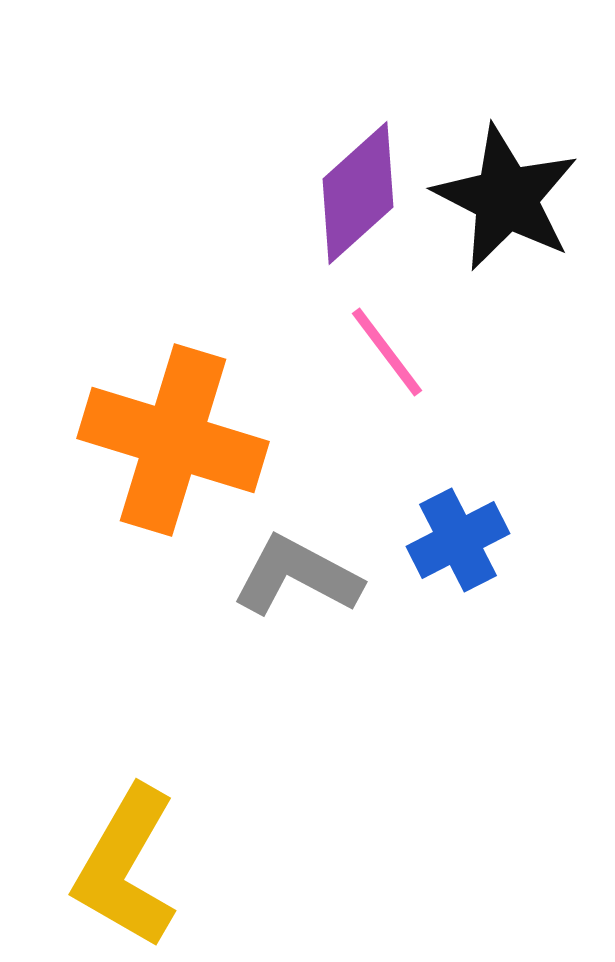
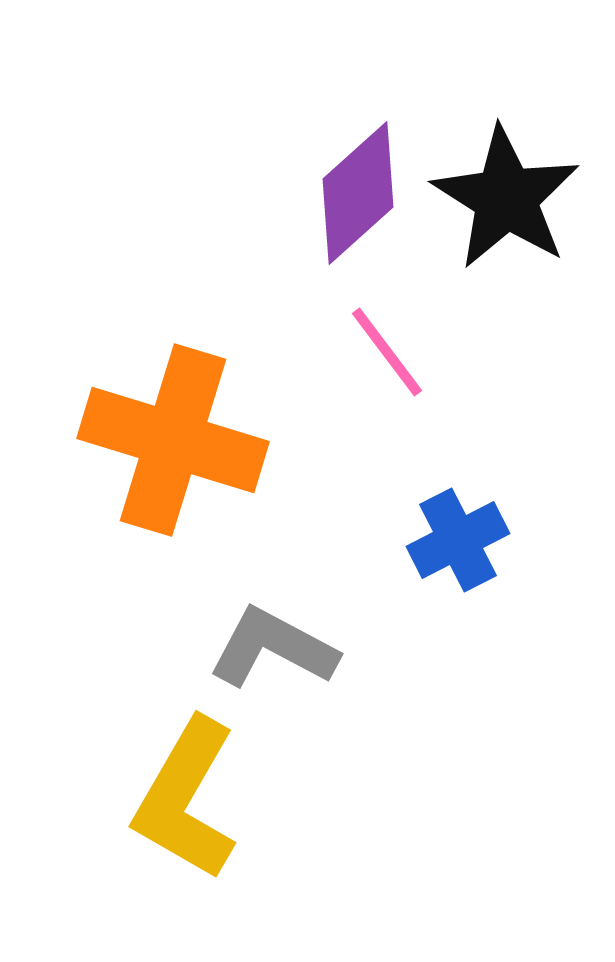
black star: rotated 5 degrees clockwise
gray L-shape: moved 24 px left, 72 px down
yellow L-shape: moved 60 px right, 68 px up
